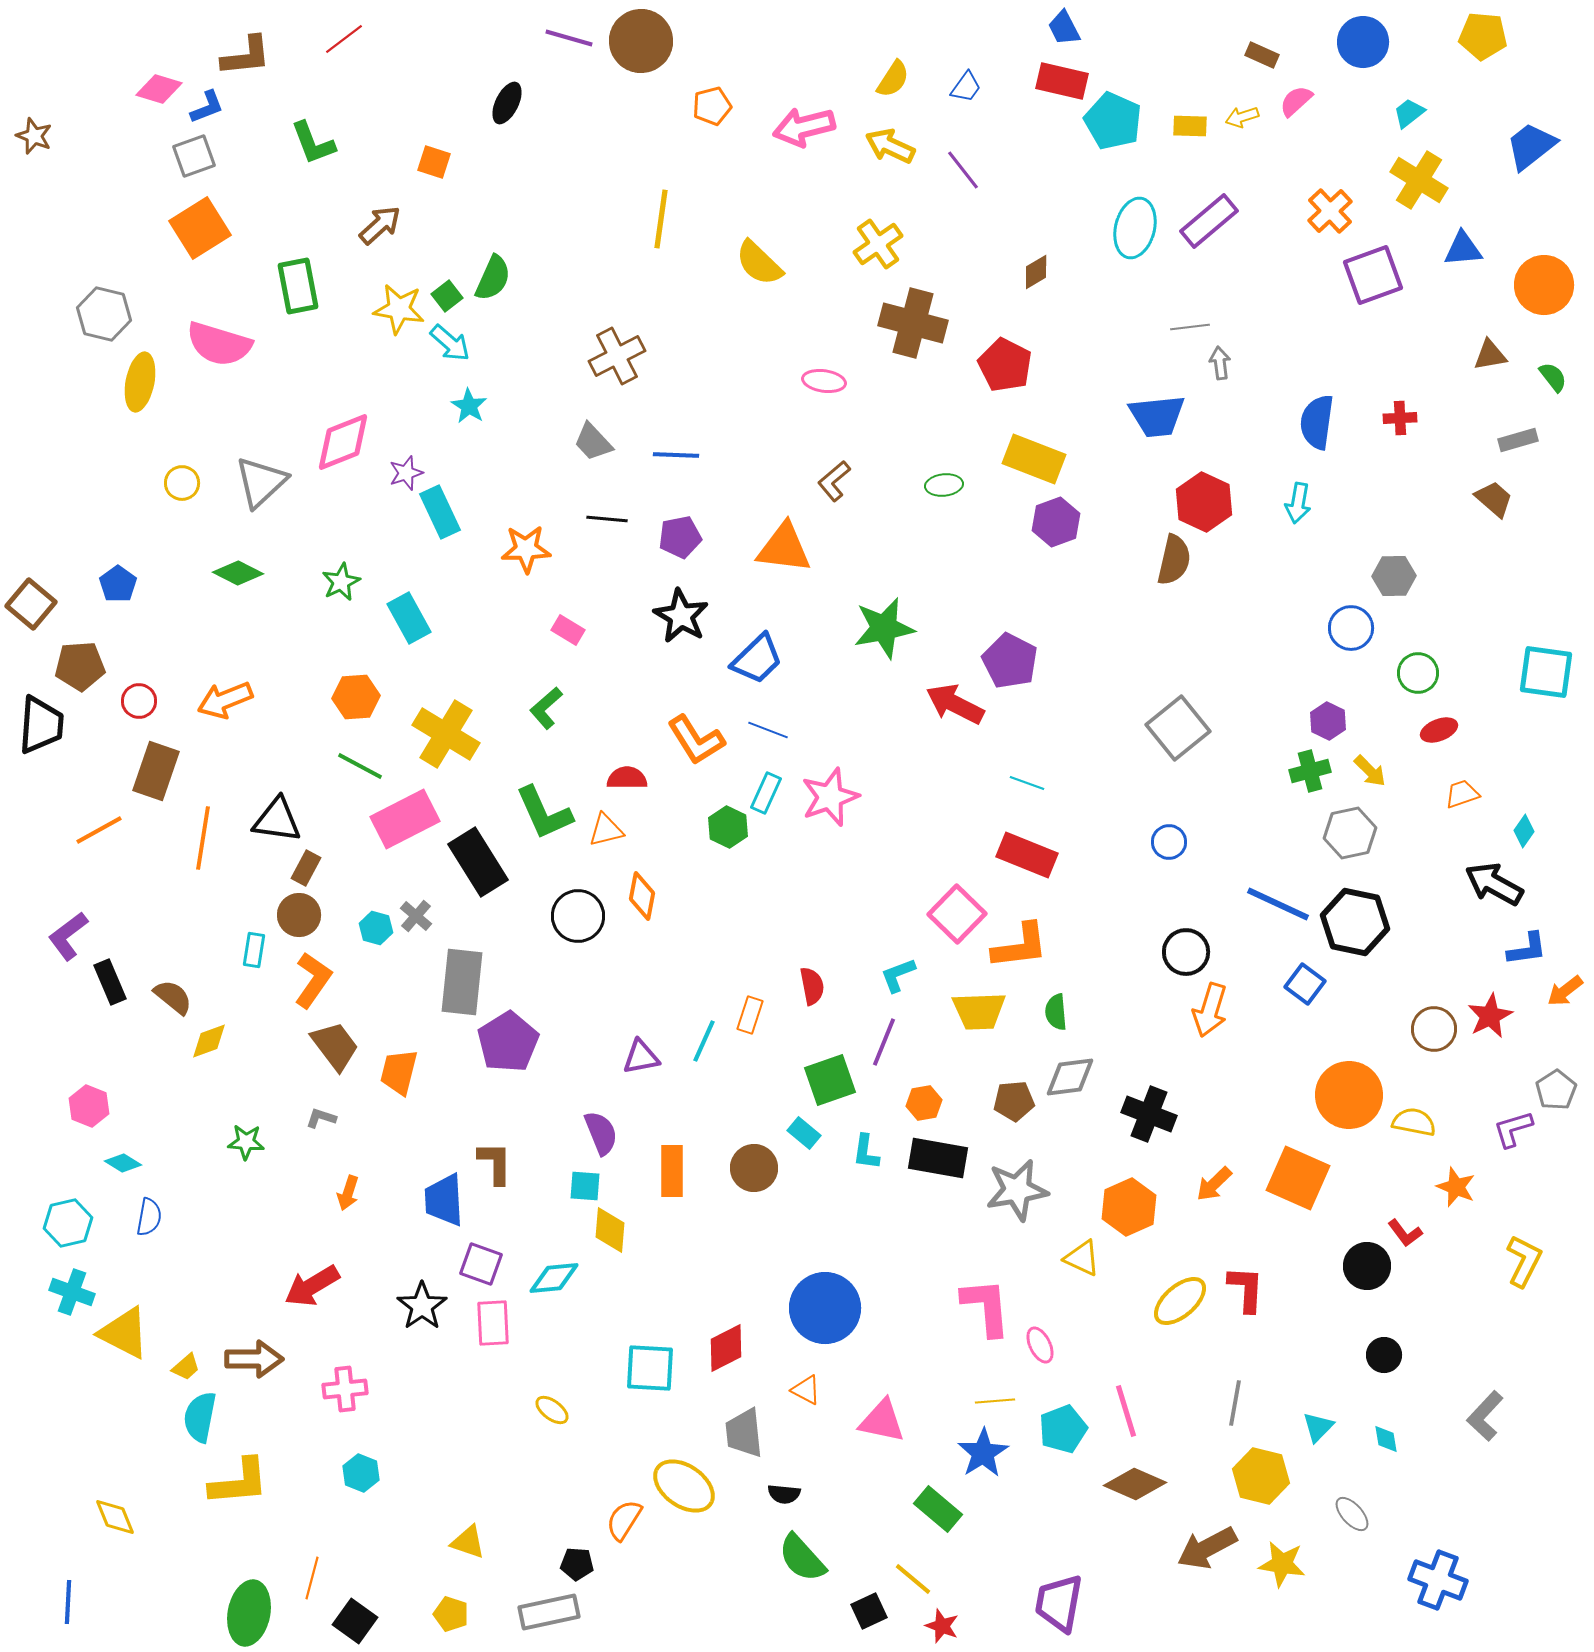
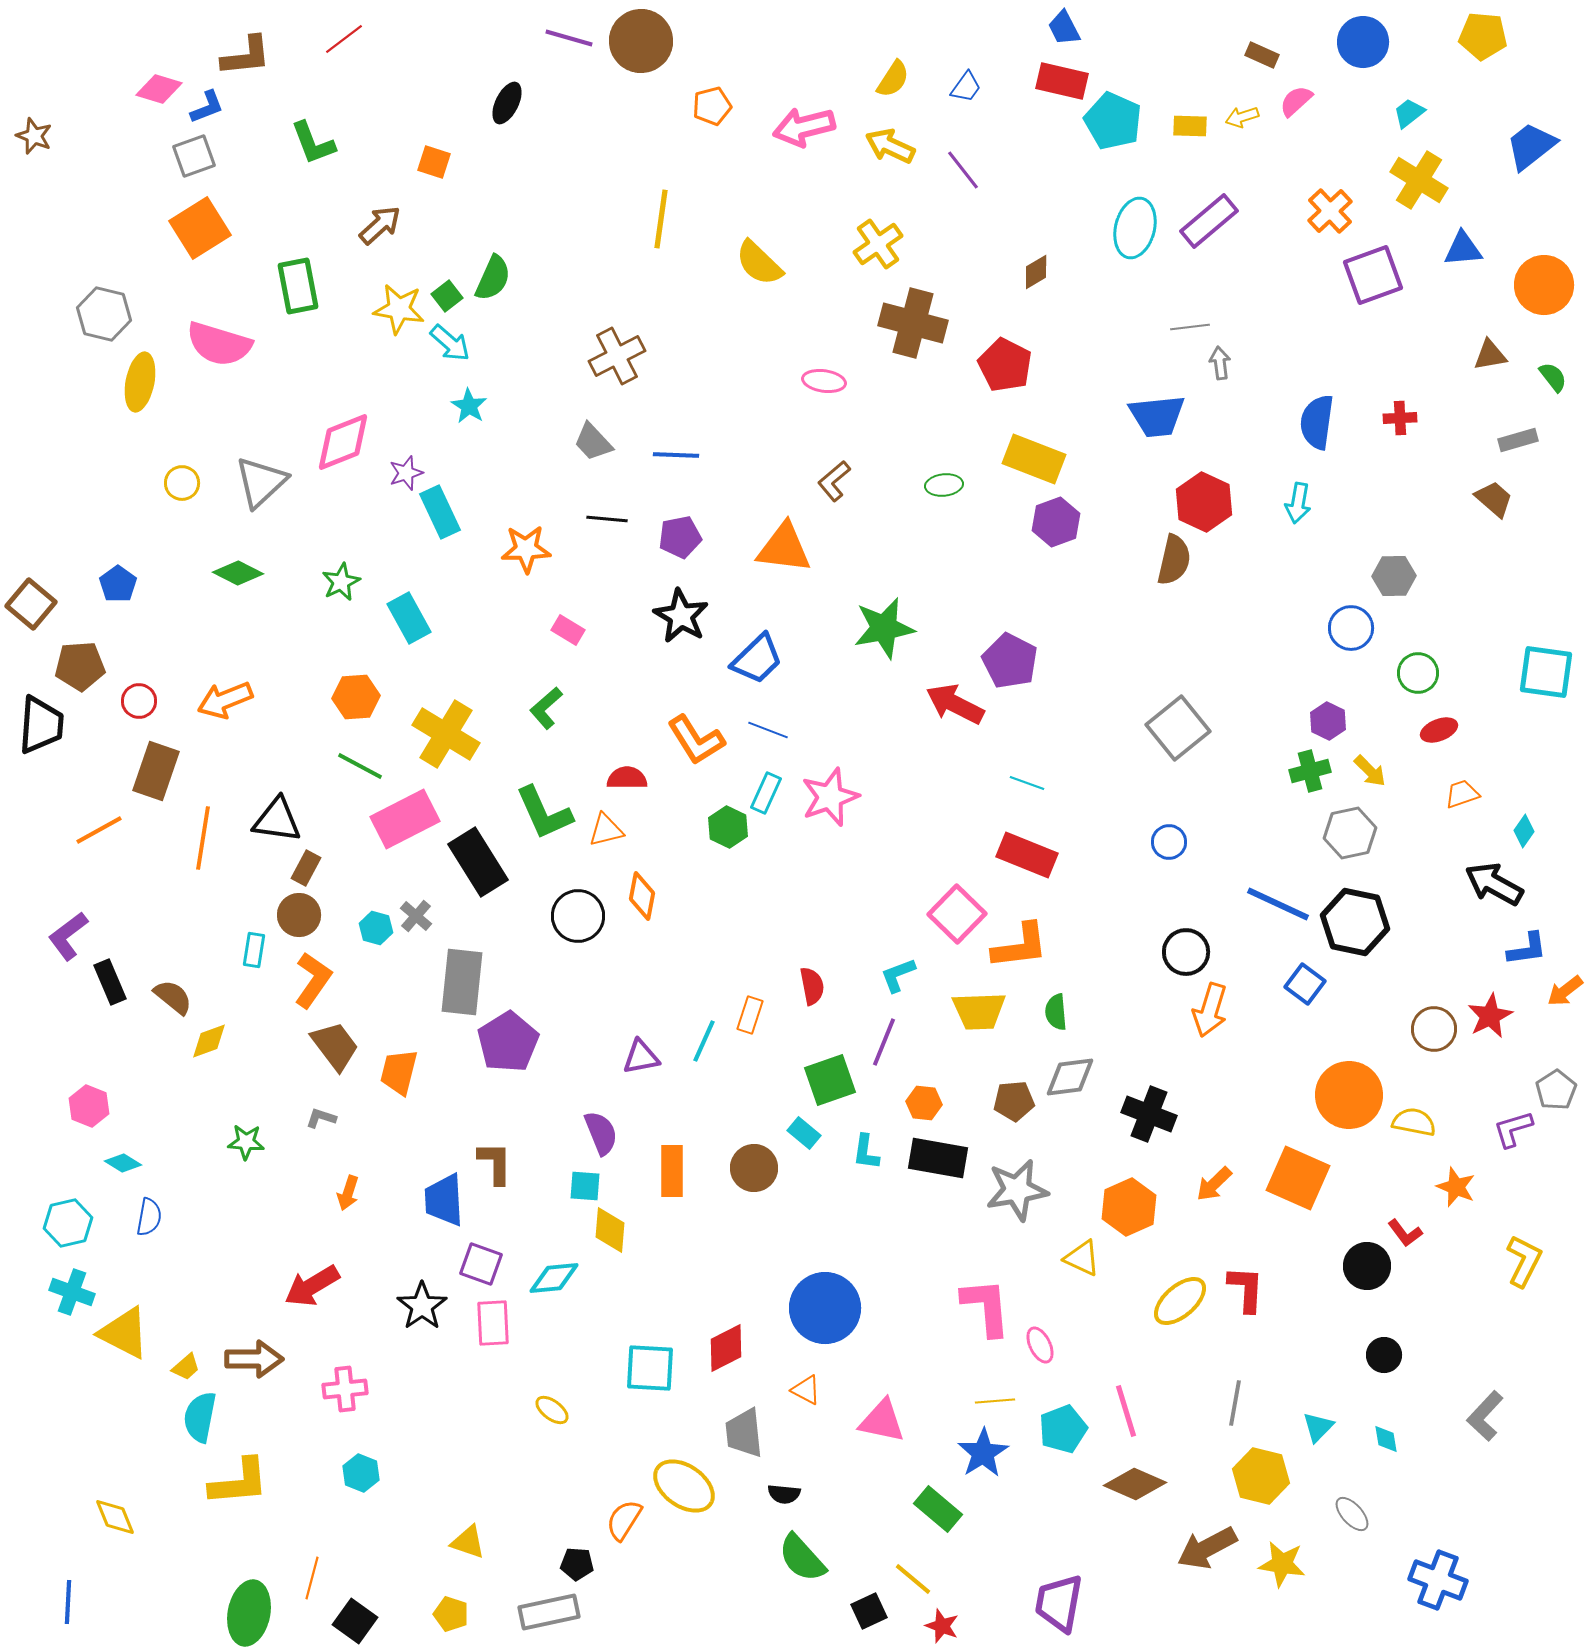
orange hexagon at (924, 1103): rotated 16 degrees clockwise
